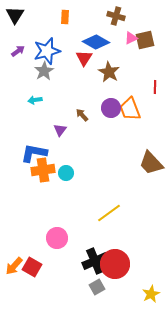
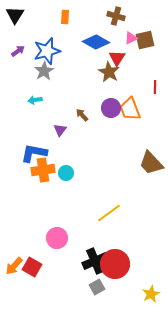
red triangle: moved 33 px right
